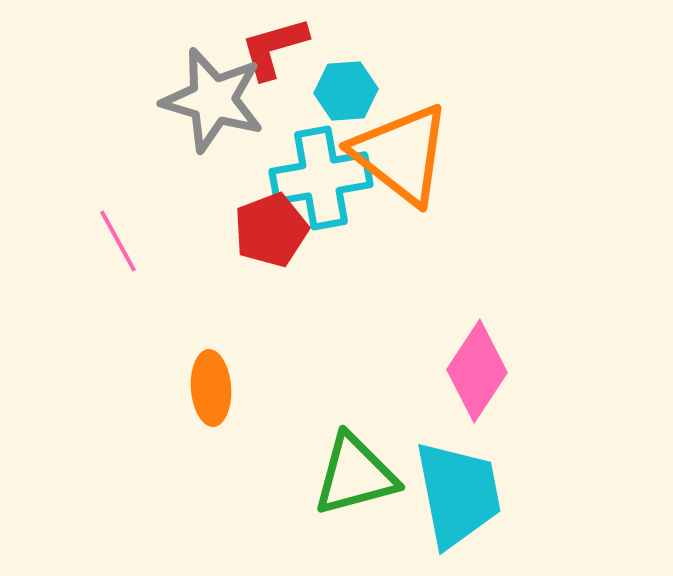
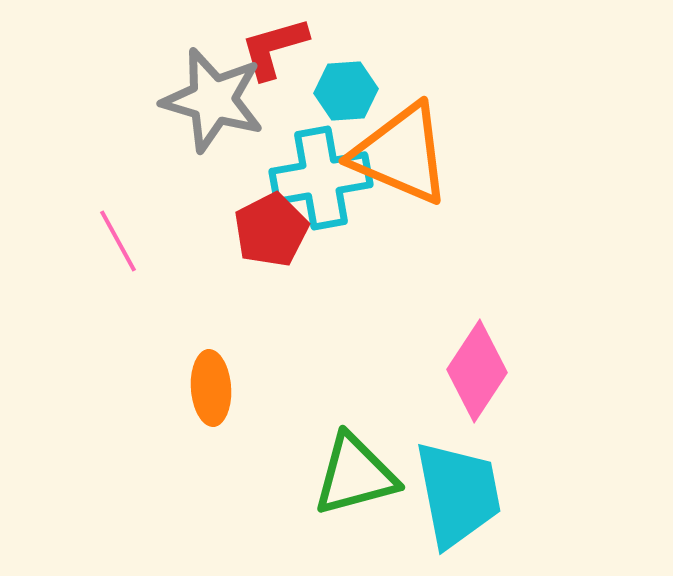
orange triangle: rotated 15 degrees counterclockwise
red pentagon: rotated 6 degrees counterclockwise
